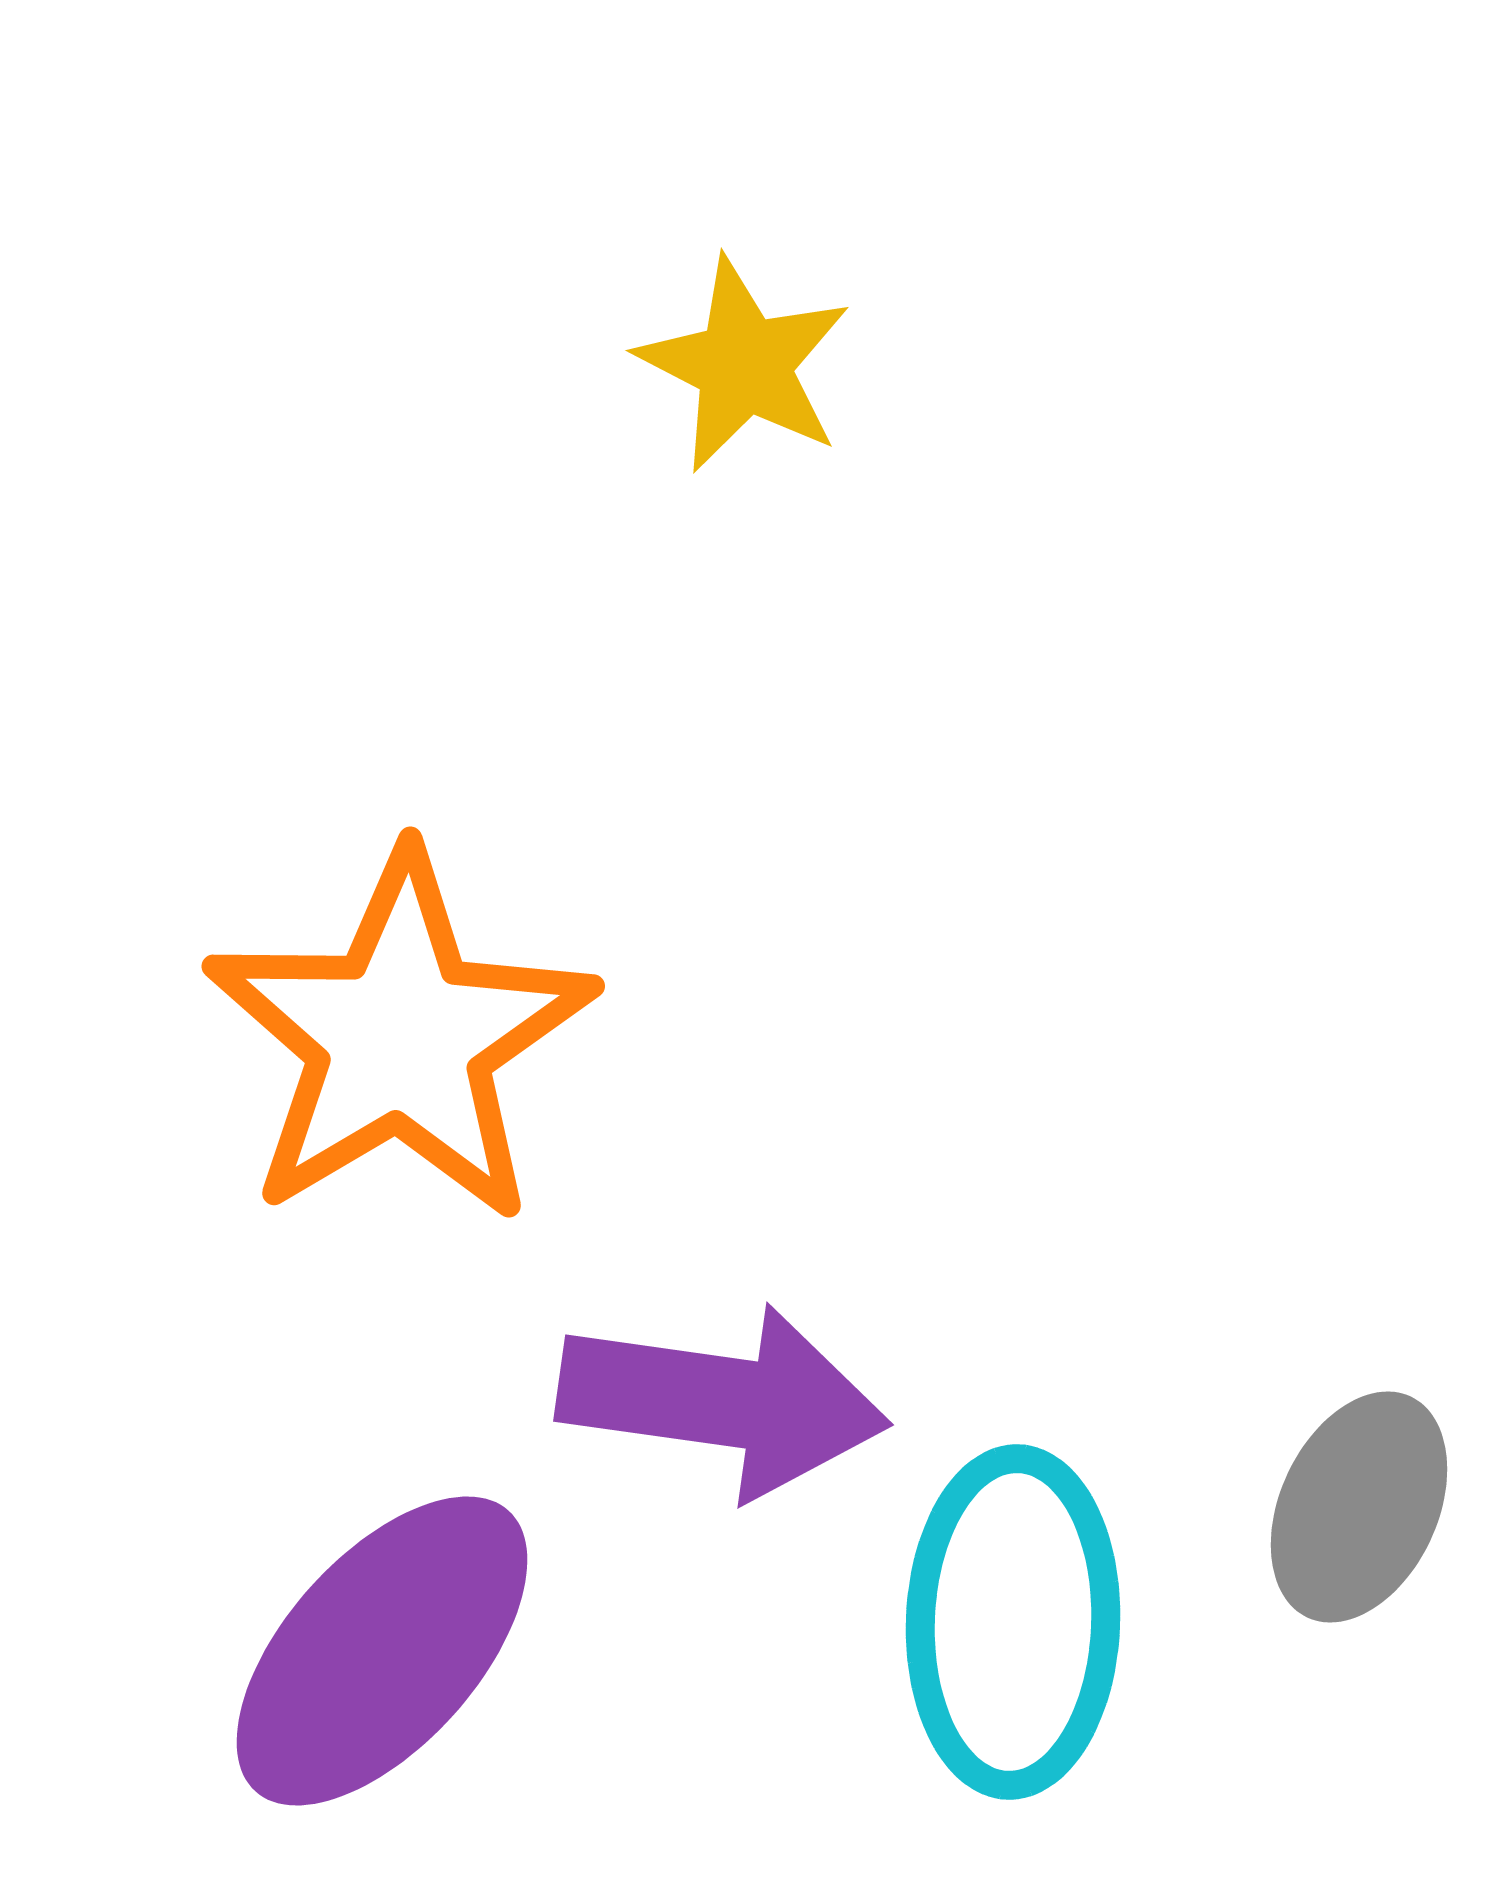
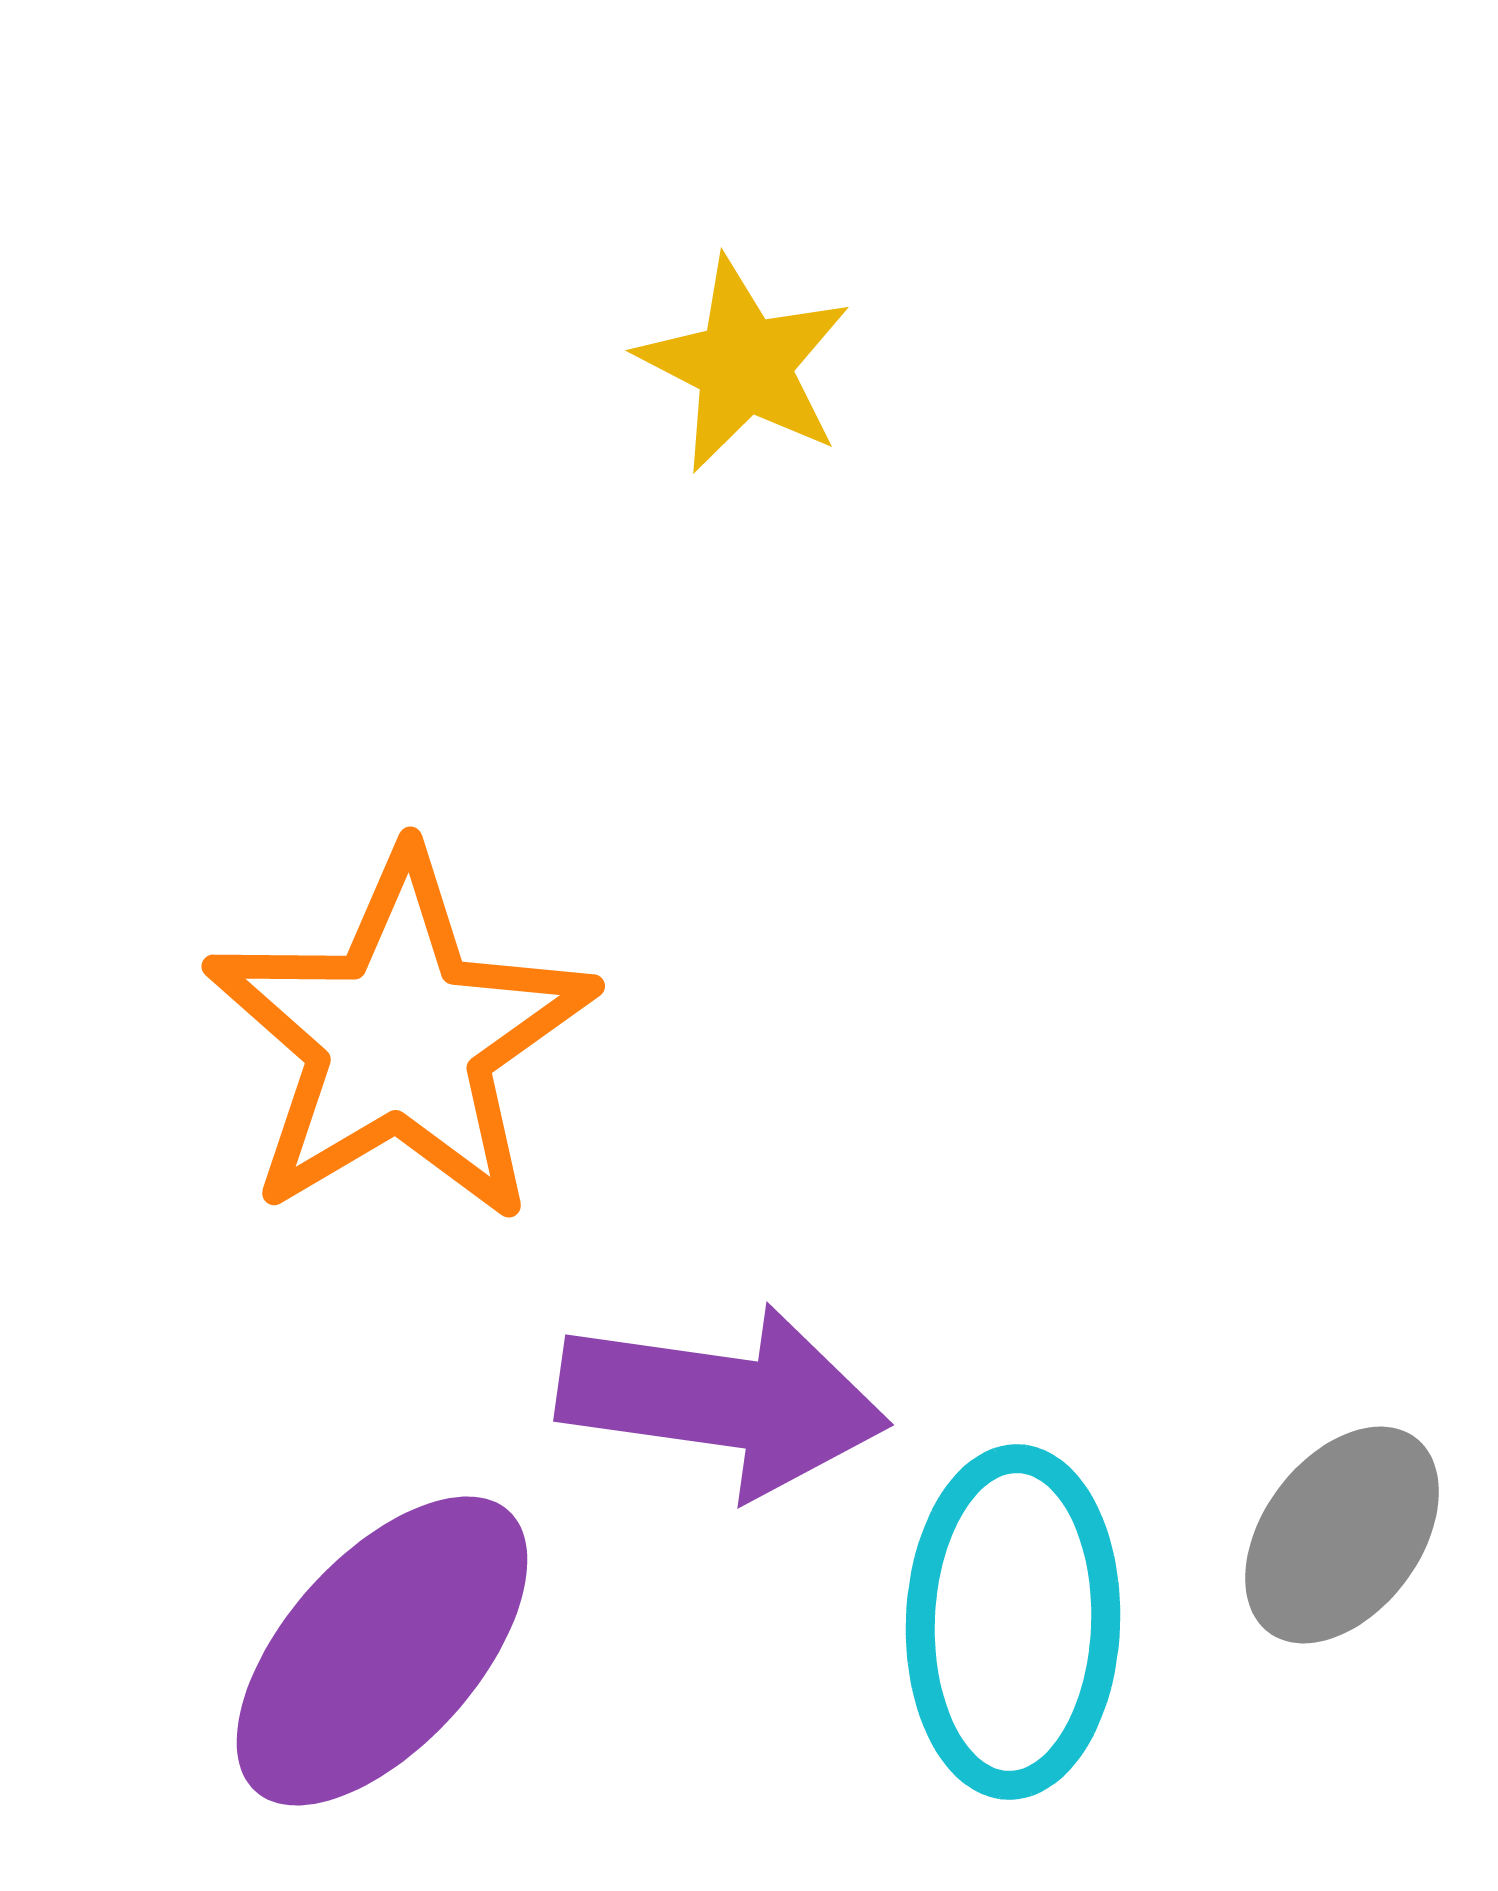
gray ellipse: moved 17 px left, 28 px down; rotated 12 degrees clockwise
